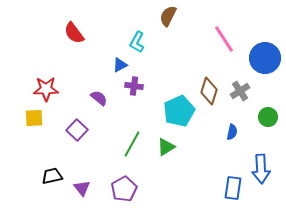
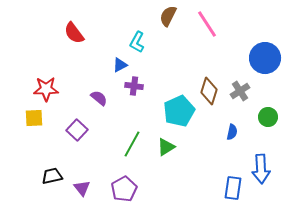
pink line: moved 17 px left, 15 px up
